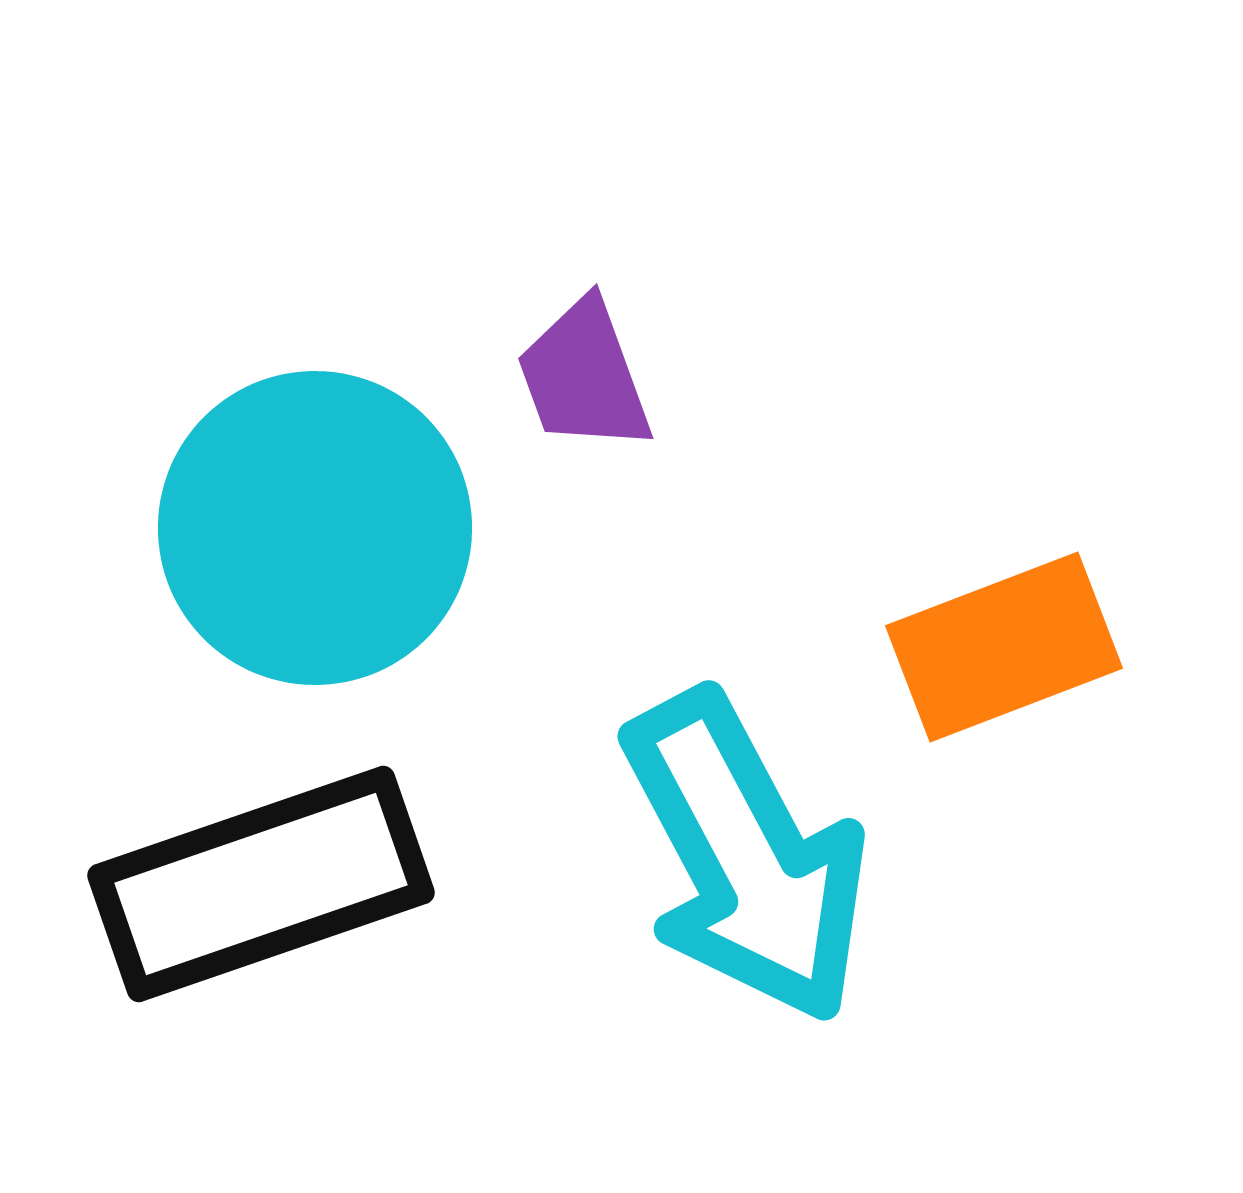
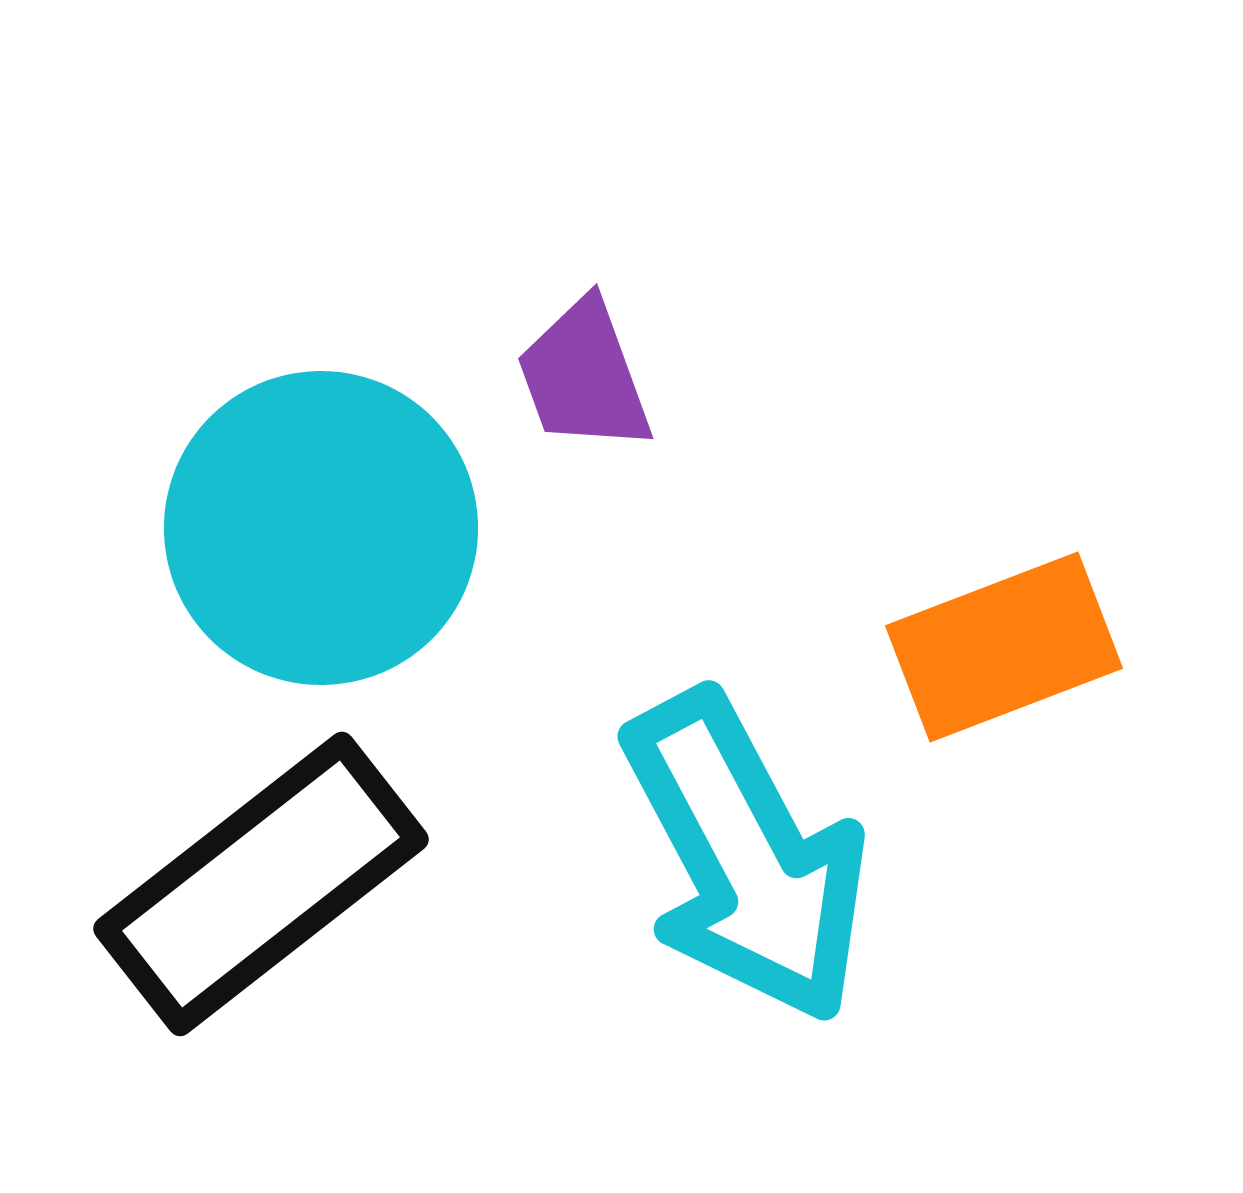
cyan circle: moved 6 px right
black rectangle: rotated 19 degrees counterclockwise
